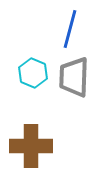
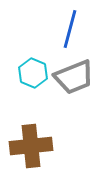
gray trapezoid: rotated 114 degrees counterclockwise
brown cross: rotated 6 degrees counterclockwise
